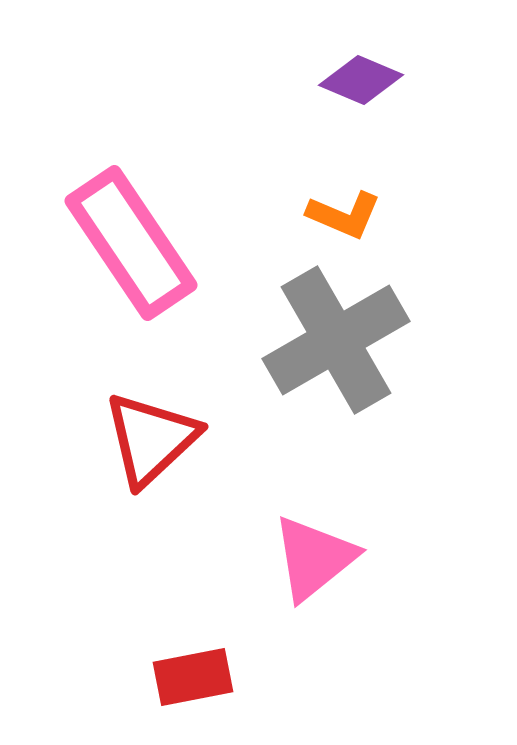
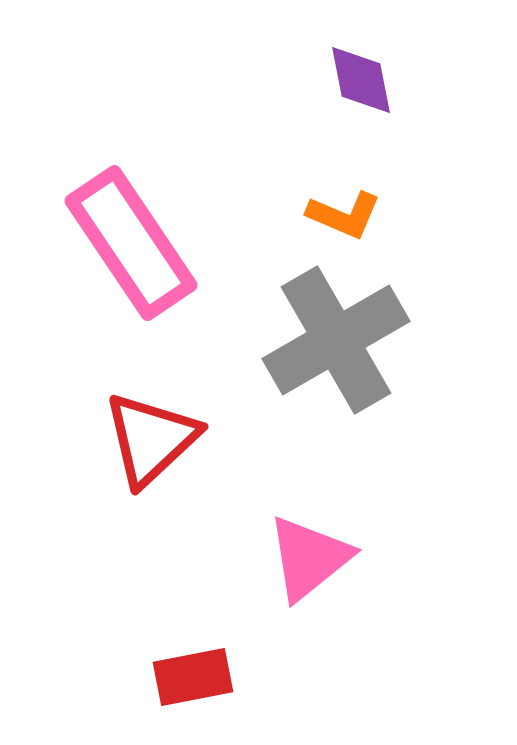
purple diamond: rotated 56 degrees clockwise
pink triangle: moved 5 px left
